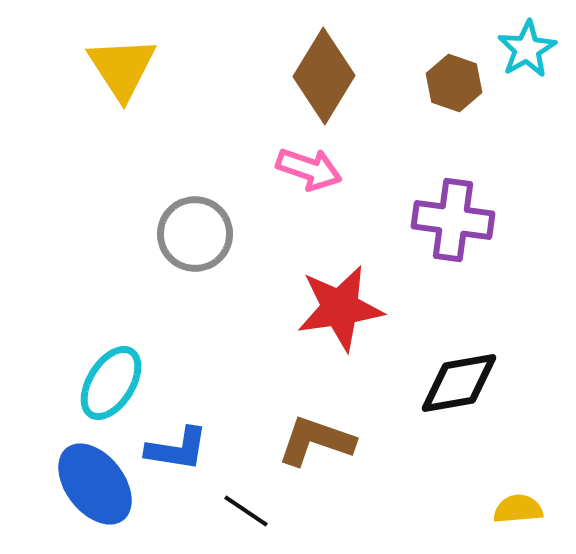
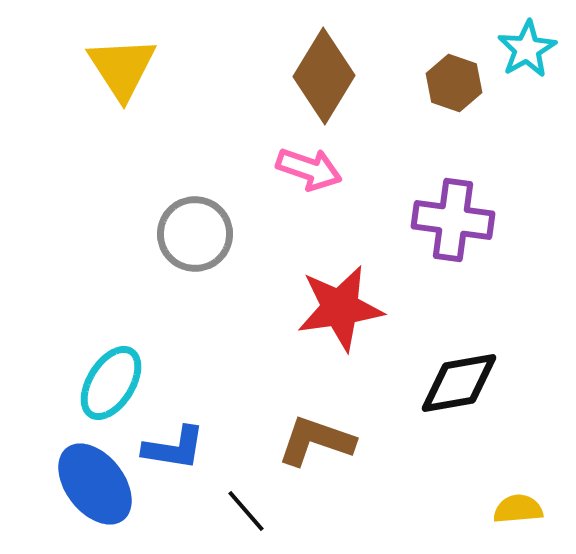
blue L-shape: moved 3 px left, 1 px up
black line: rotated 15 degrees clockwise
